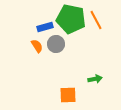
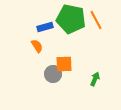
gray circle: moved 3 px left, 30 px down
green arrow: rotated 56 degrees counterclockwise
orange square: moved 4 px left, 31 px up
